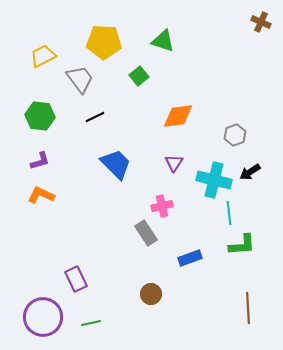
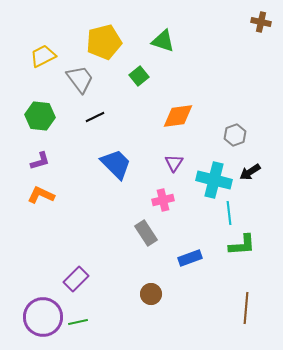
brown cross: rotated 12 degrees counterclockwise
yellow pentagon: rotated 16 degrees counterclockwise
pink cross: moved 1 px right, 6 px up
purple rectangle: rotated 70 degrees clockwise
brown line: moved 2 px left; rotated 8 degrees clockwise
green line: moved 13 px left, 1 px up
